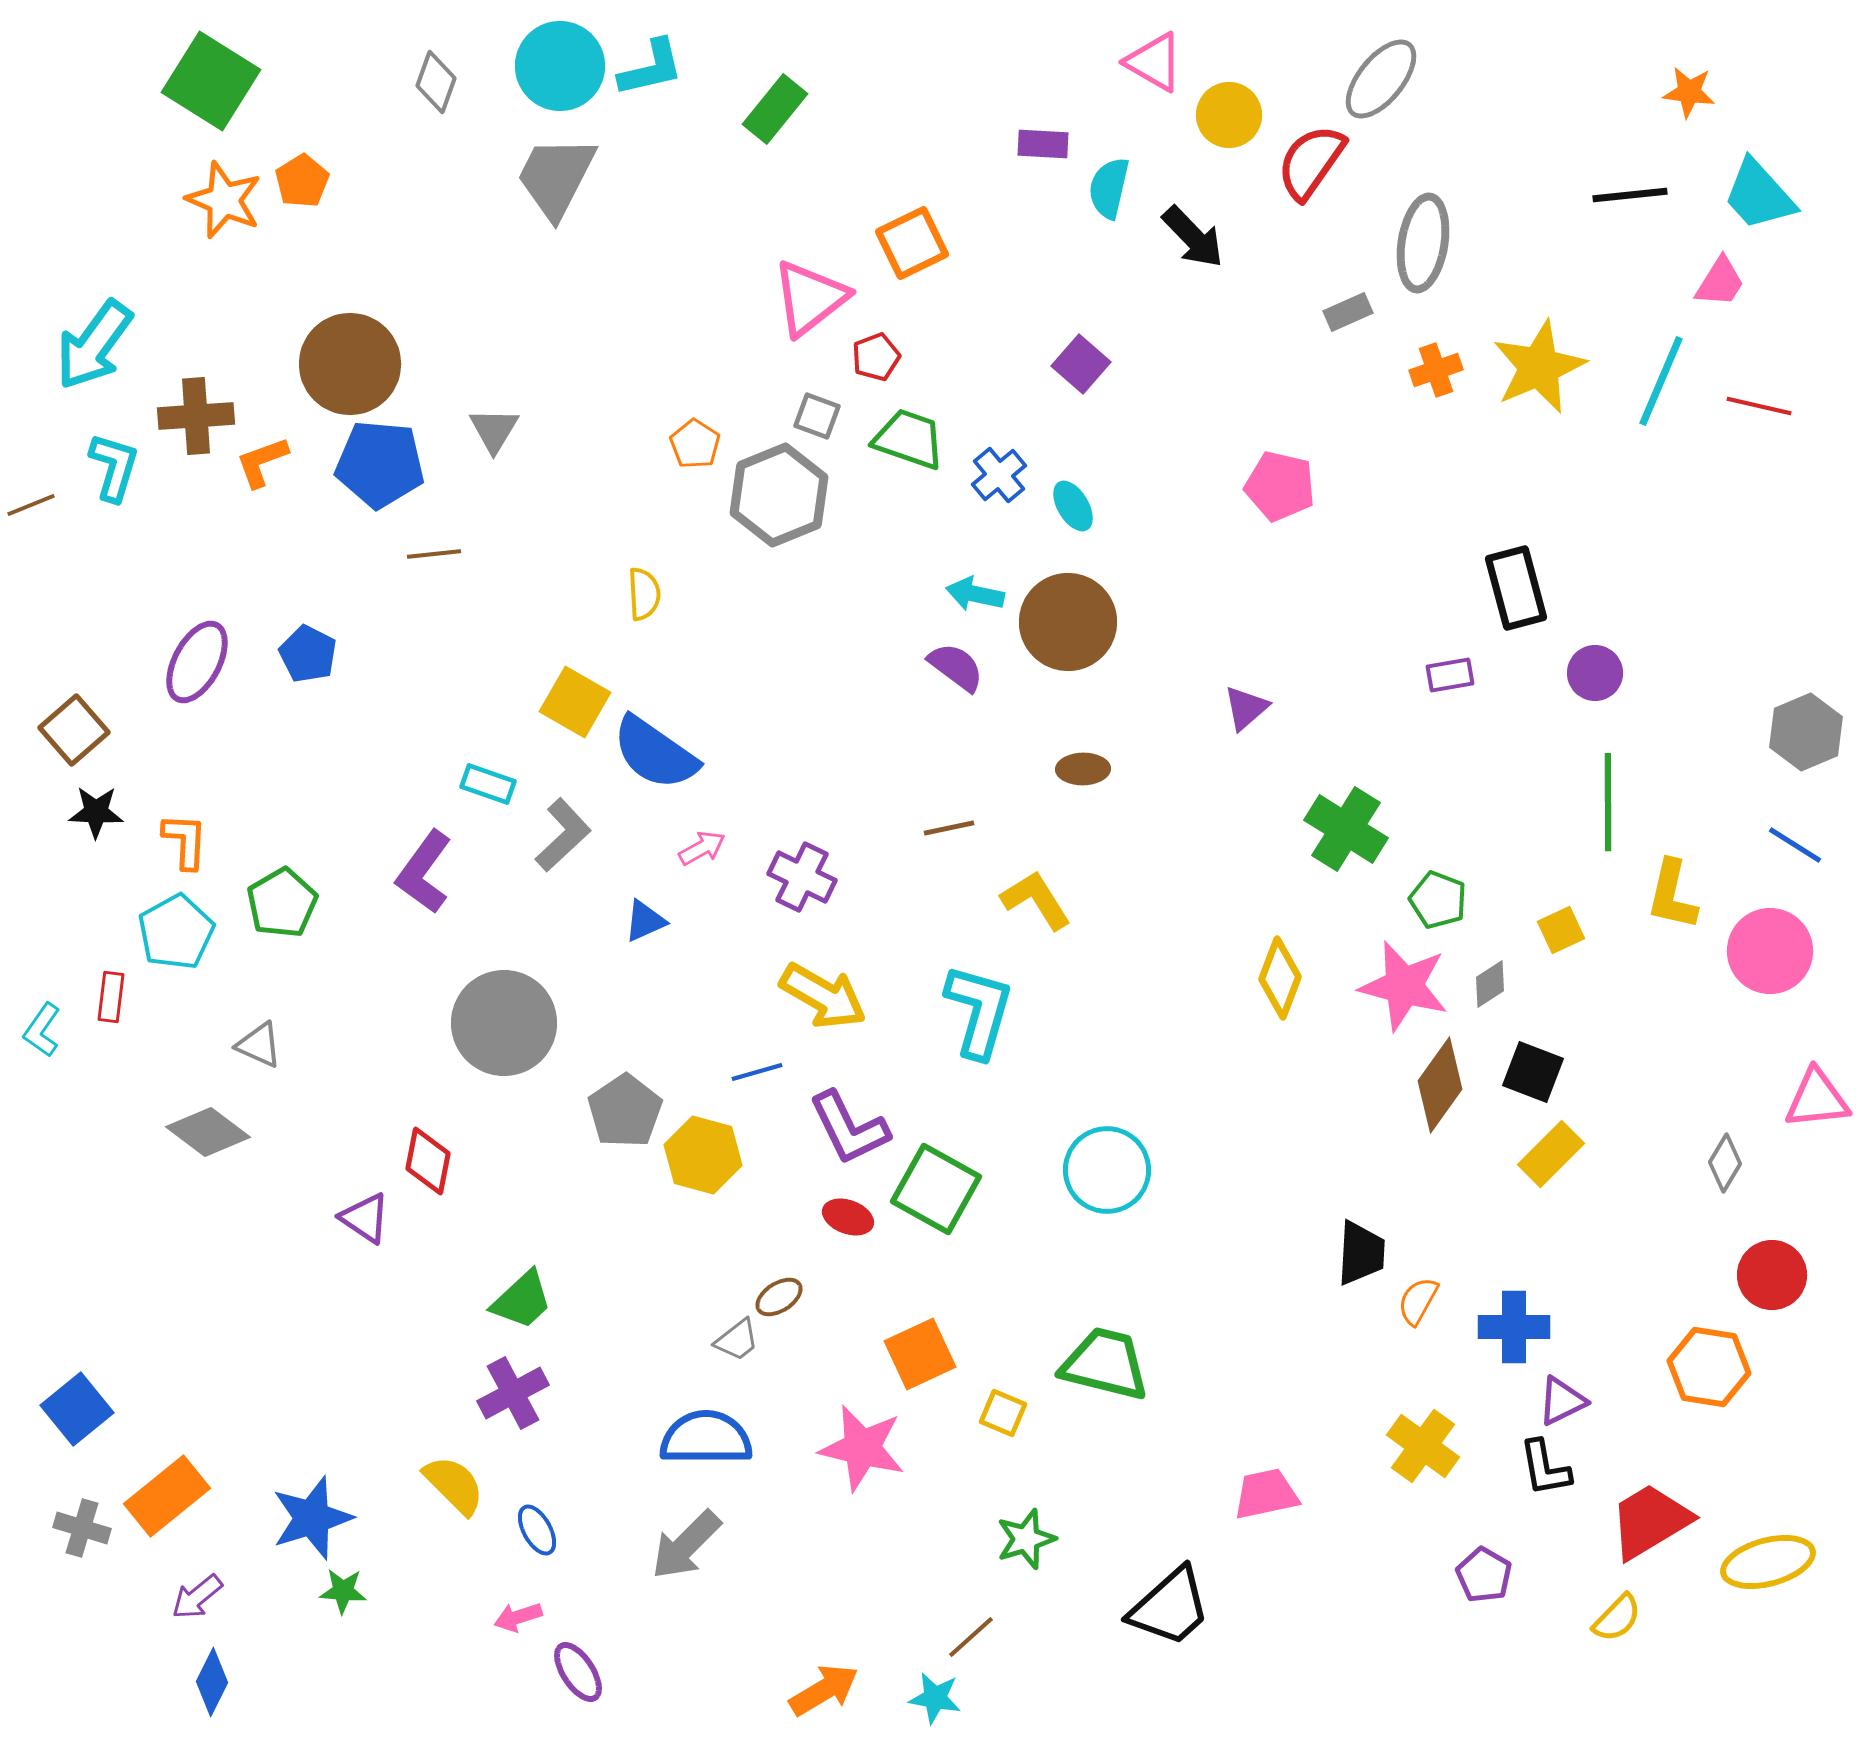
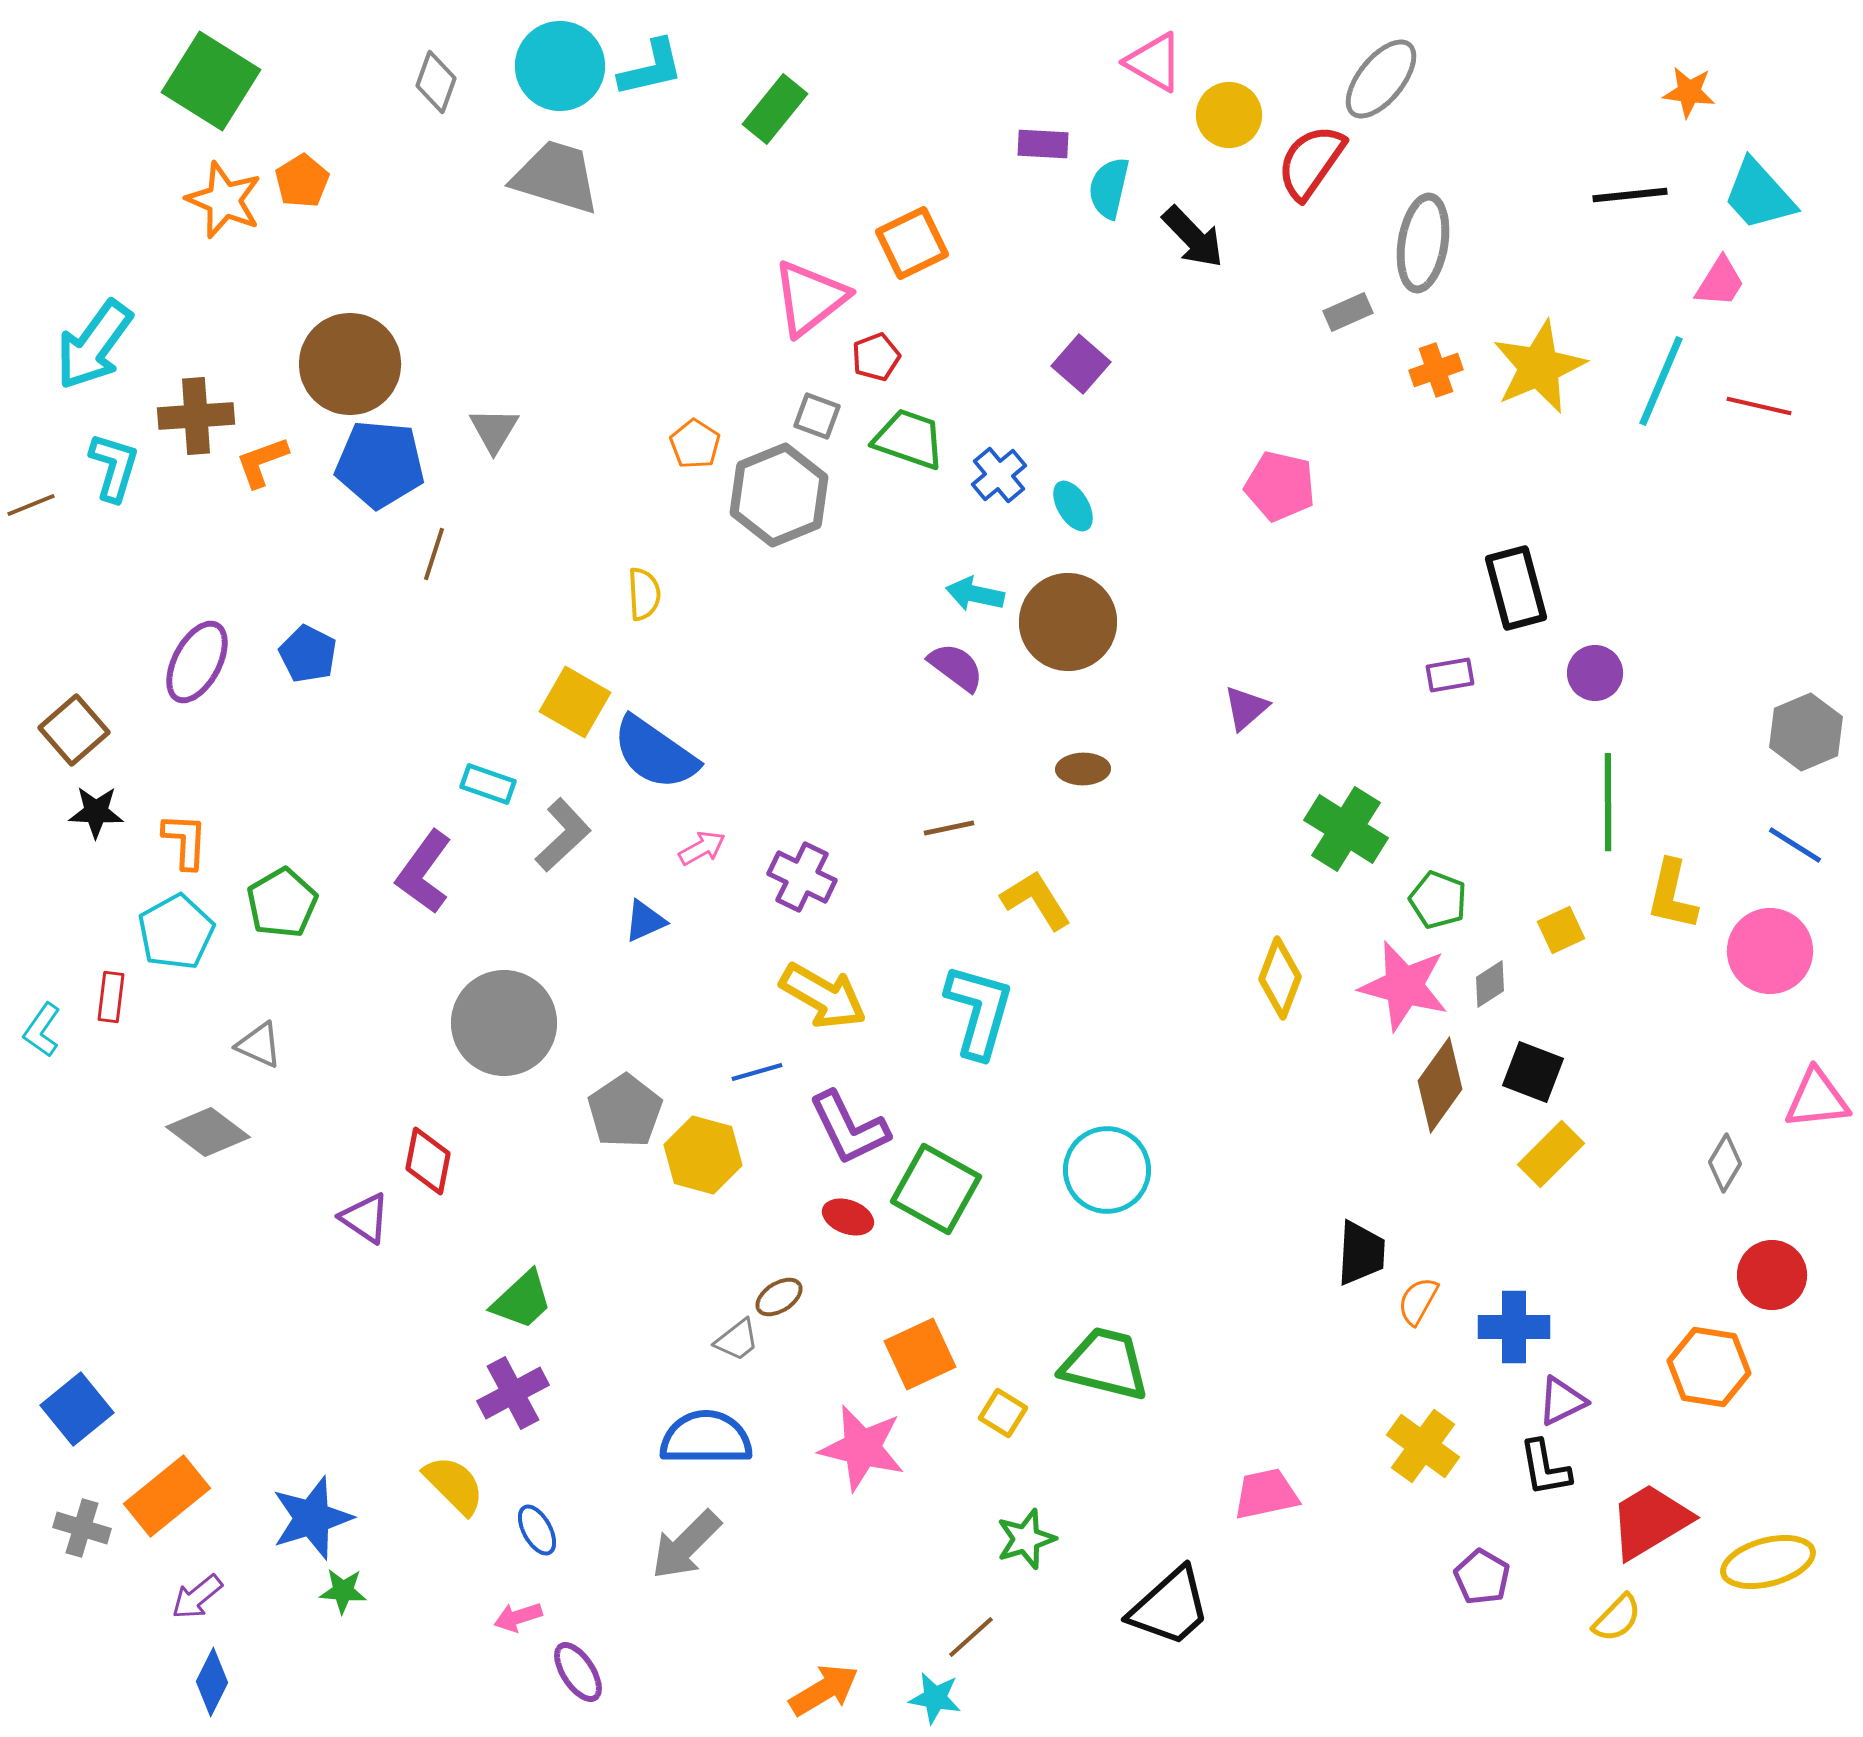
gray trapezoid at (556, 177): rotated 80 degrees clockwise
brown line at (434, 554): rotated 66 degrees counterclockwise
yellow square at (1003, 1413): rotated 9 degrees clockwise
purple pentagon at (1484, 1575): moved 2 px left, 2 px down
